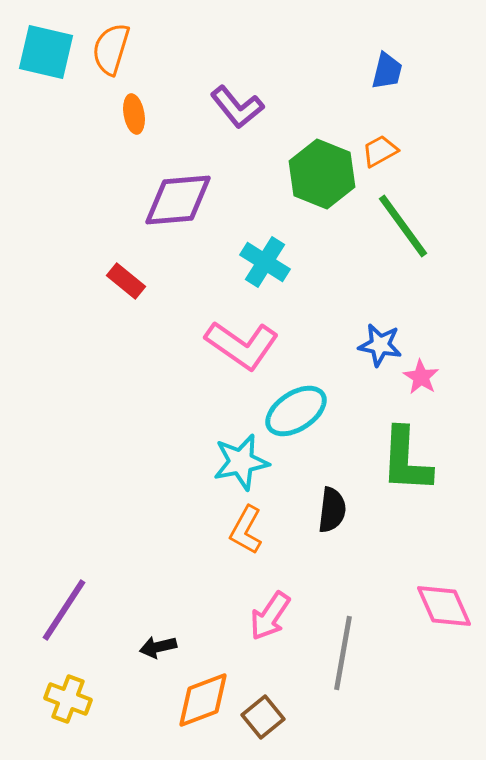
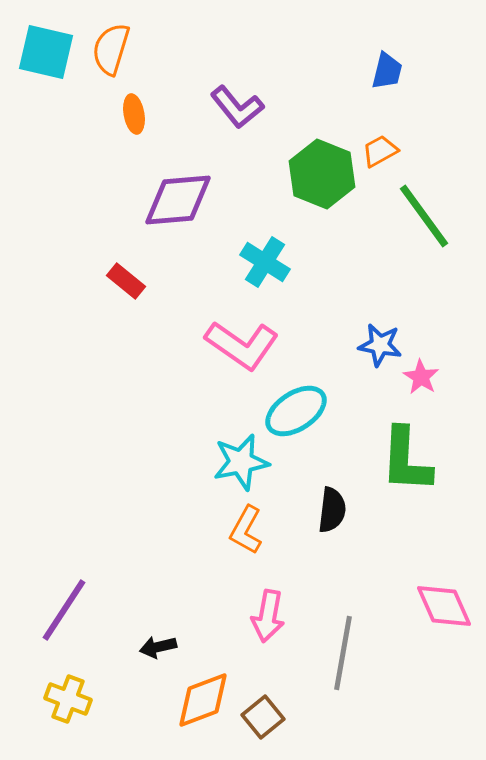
green line: moved 21 px right, 10 px up
pink arrow: moved 2 px left; rotated 24 degrees counterclockwise
